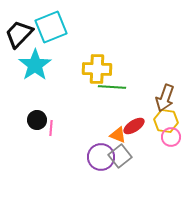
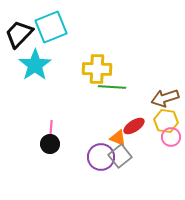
brown arrow: rotated 52 degrees clockwise
black circle: moved 13 px right, 24 px down
orange triangle: moved 3 px down
